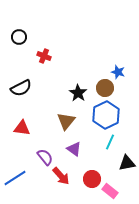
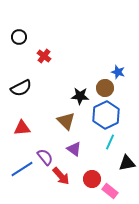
red cross: rotated 16 degrees clockwise
black star: moved 2 px right, 3 px down; rotated 30 degrees counterclockwise
brown triangle: rotated 24 degrees counterclockwise
red triangle: rotated 12 degrees counterclockwise
blue line: moved 7 px right, 9 px up
